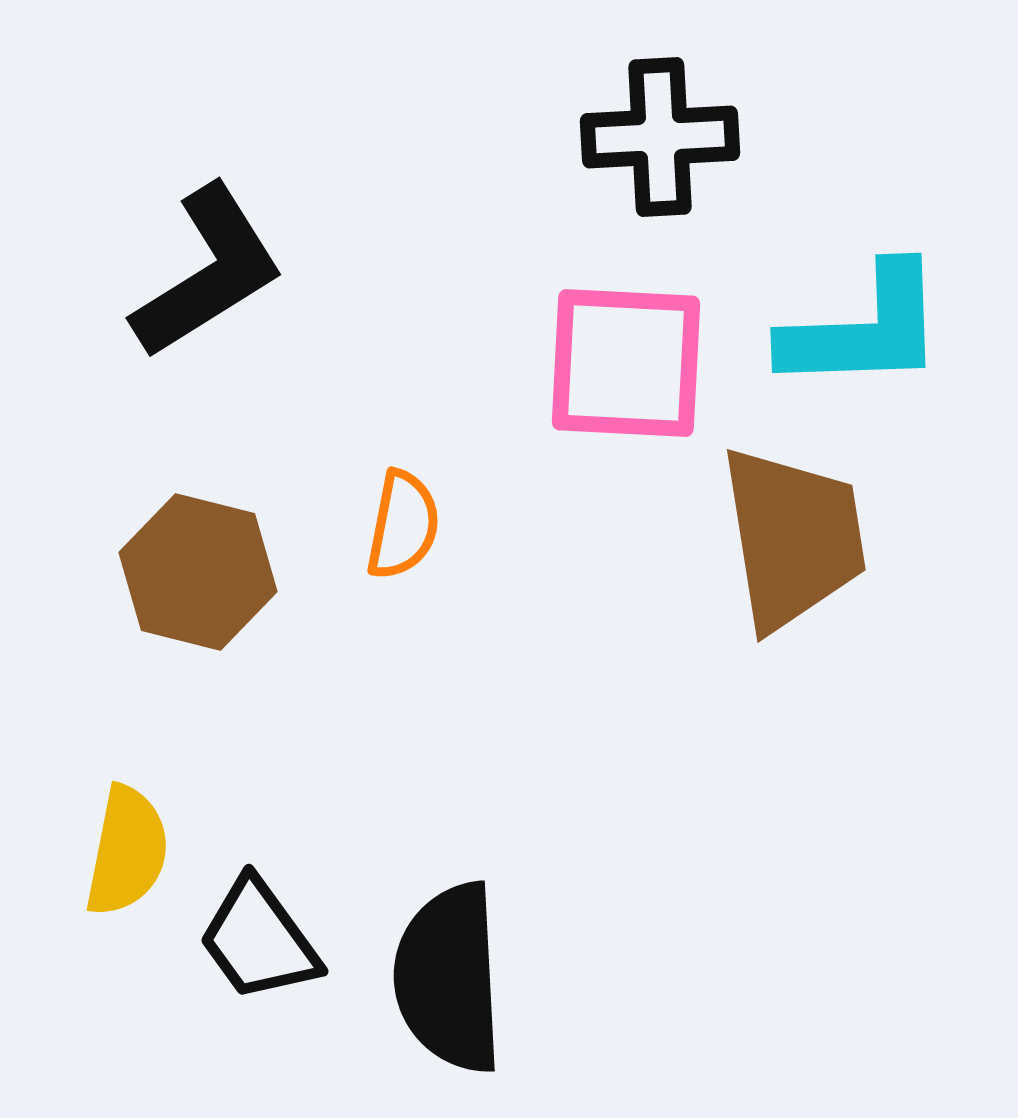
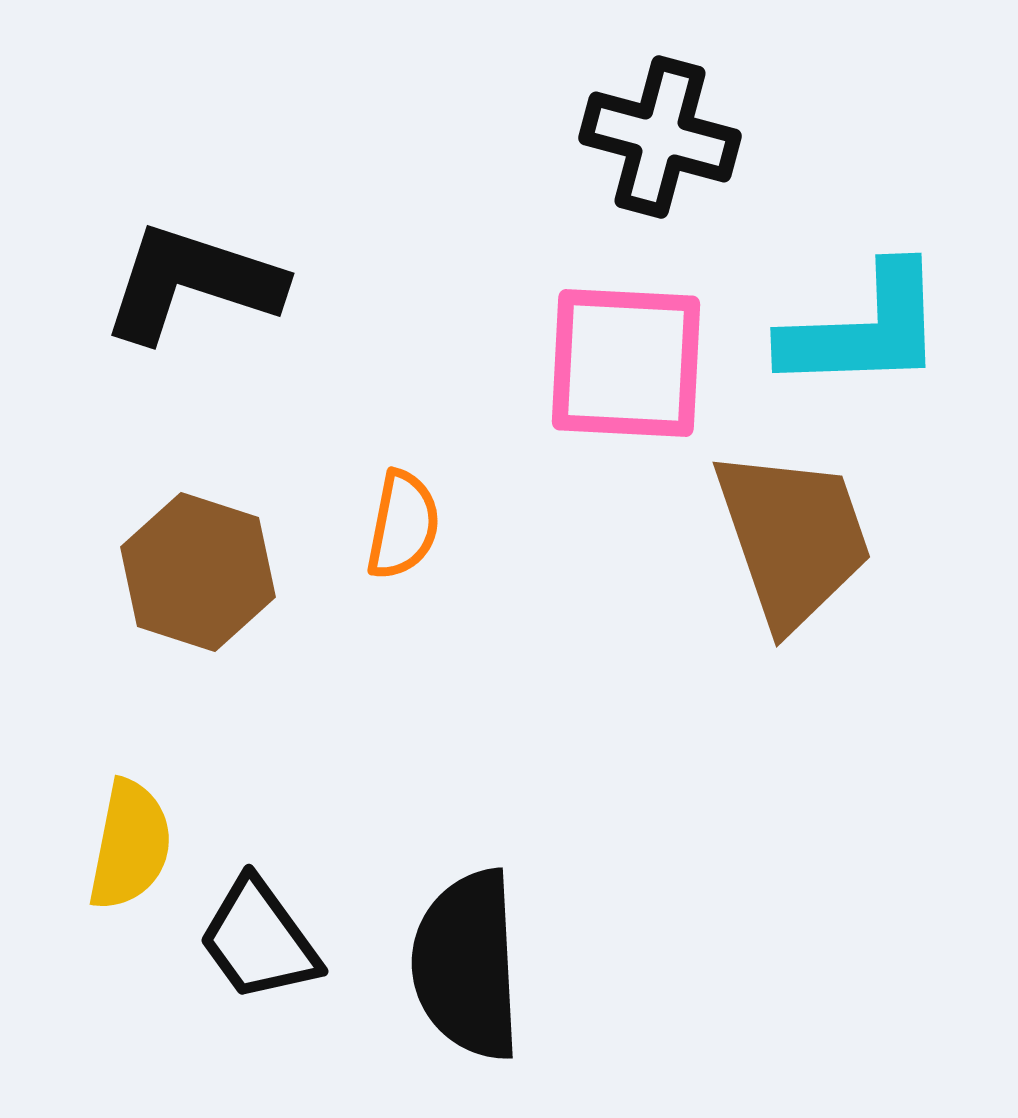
black cross: rotated 18 degrees clockwise
black L-shape: moved 16 px left, 11 px down; rotated 130 degrees counterclockwise
brown trapezoid: rotated 10 degrees counterclockwise
brown hexagon: rotated 4 degrees clockwise
yellow semicircle: moved 3 px right, 6 px up
black semicircle: moved 18 px right, 13 px up
